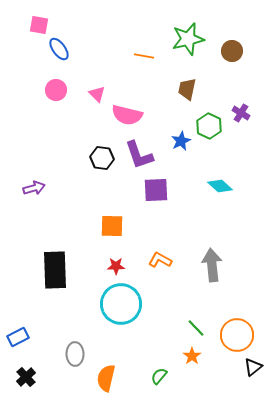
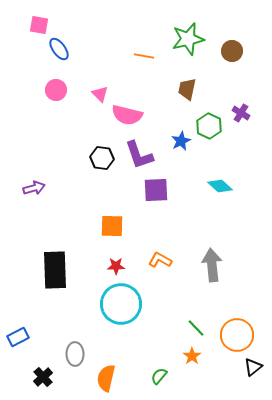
pink triangle: moved 3 px right
black cross: moved 17 px right
